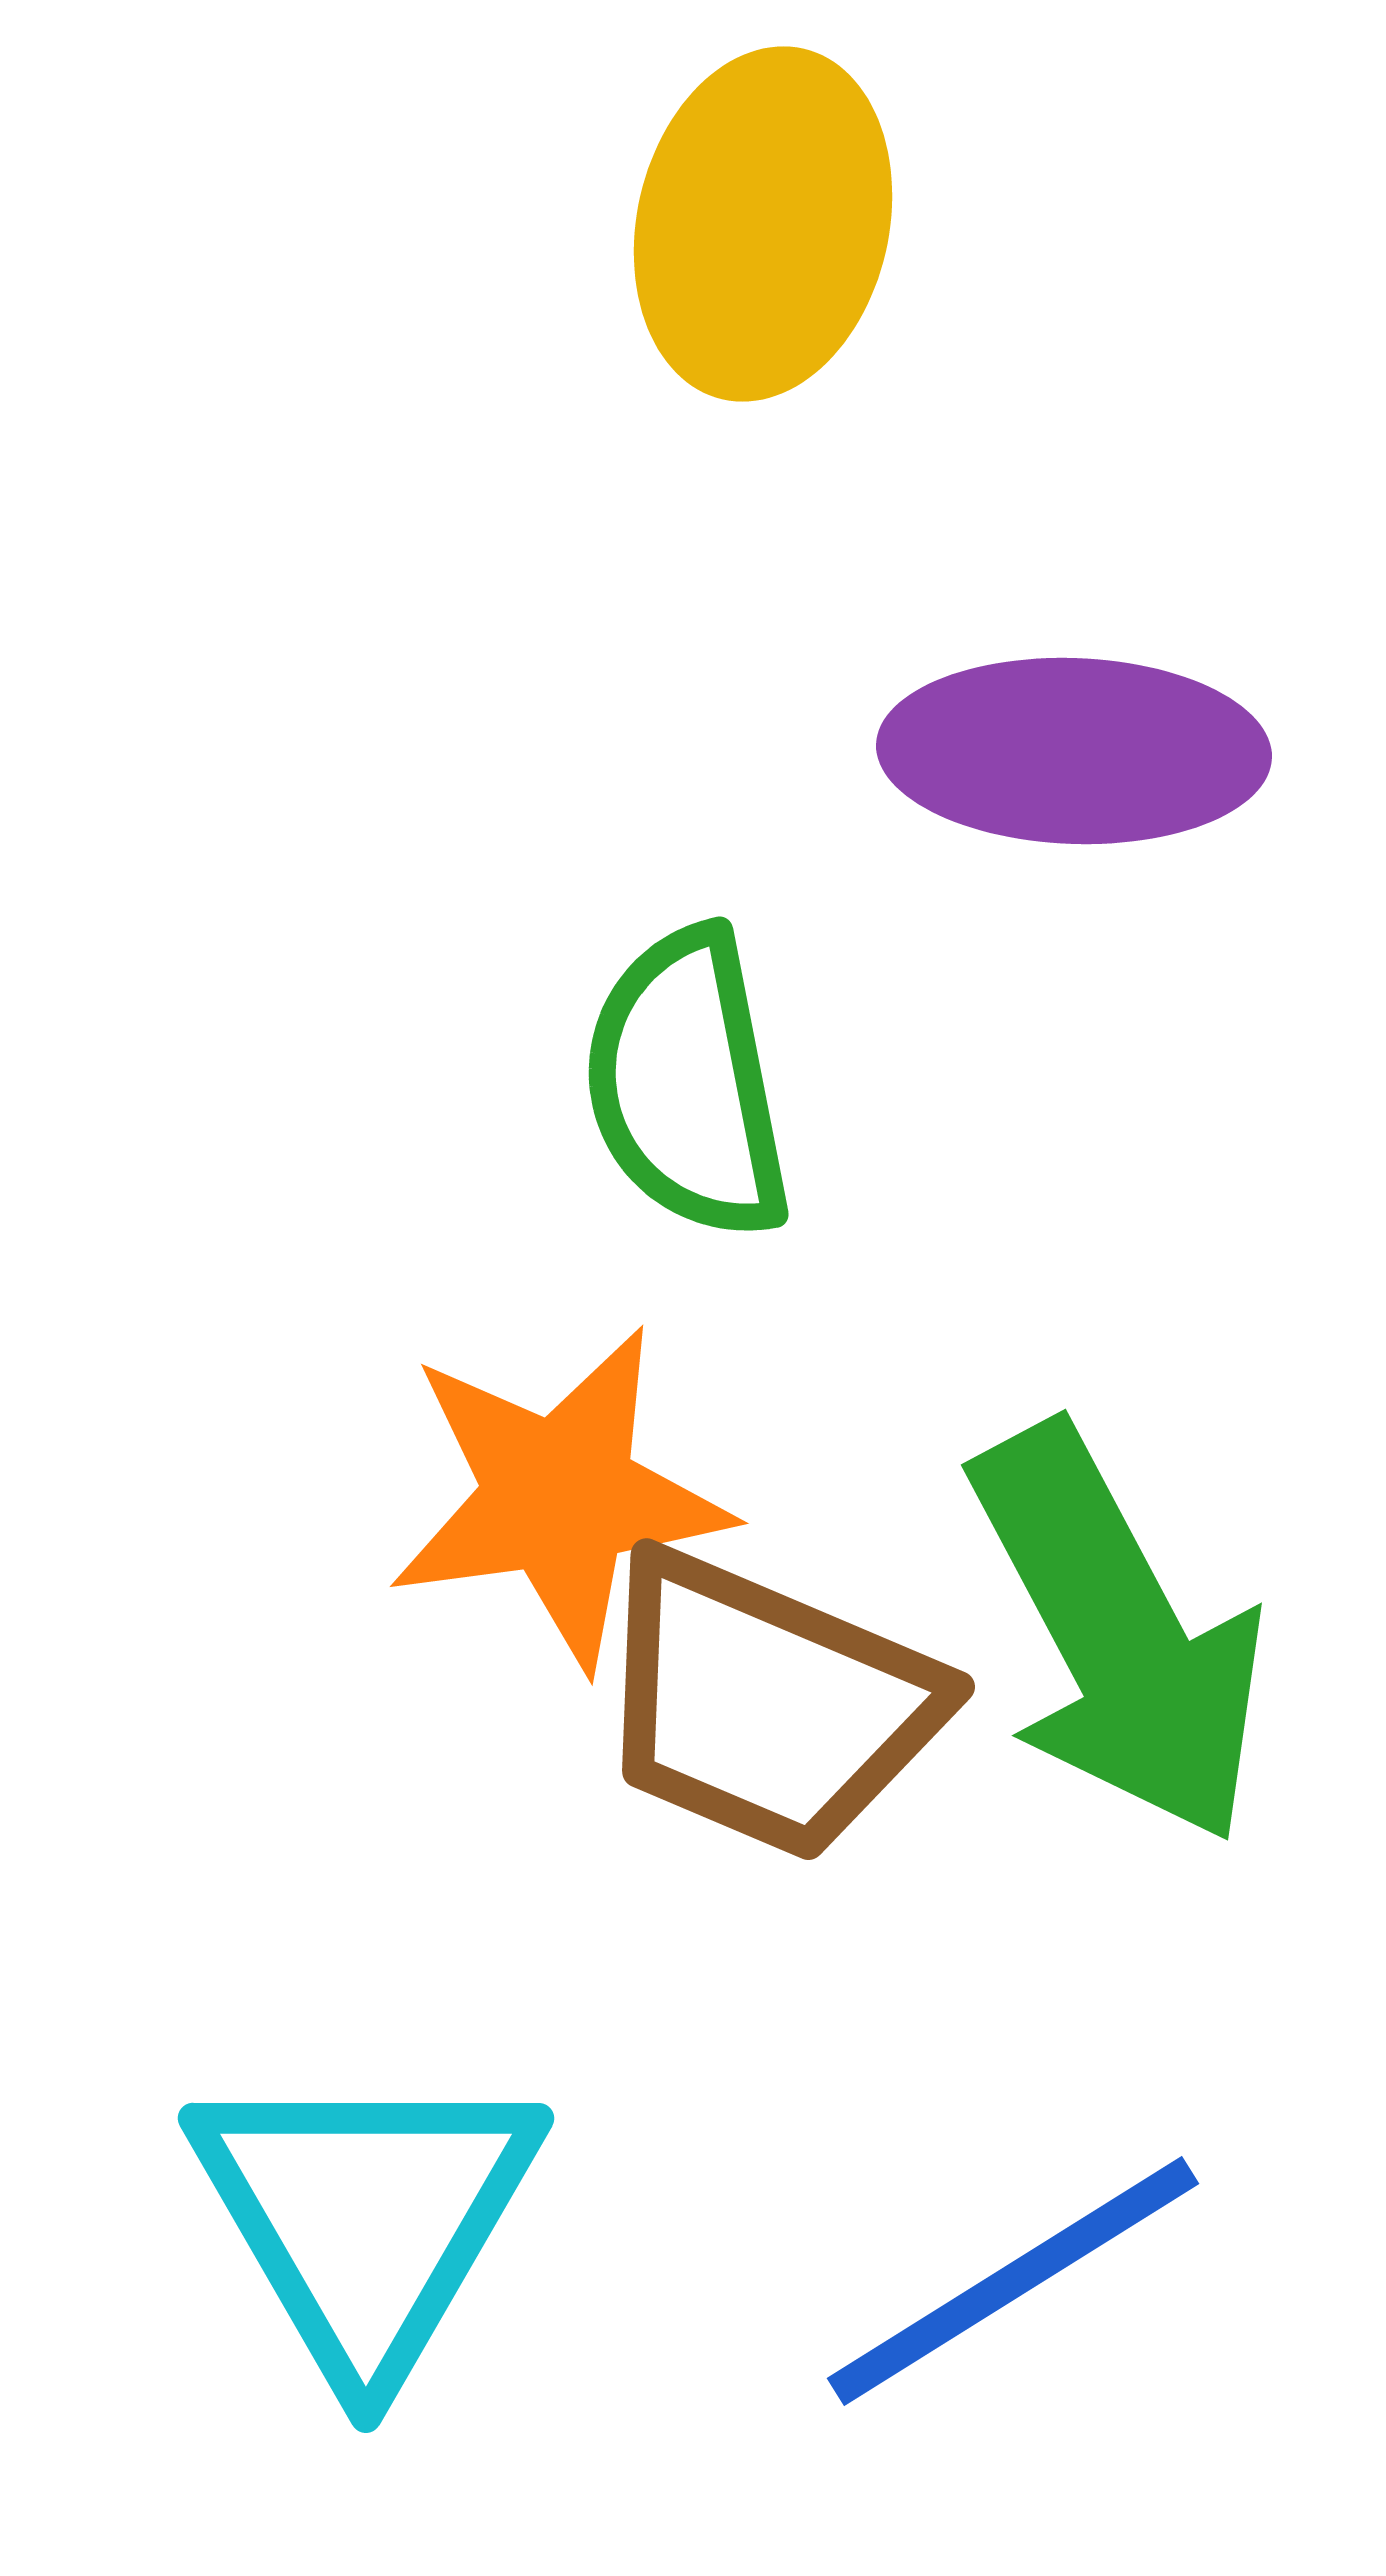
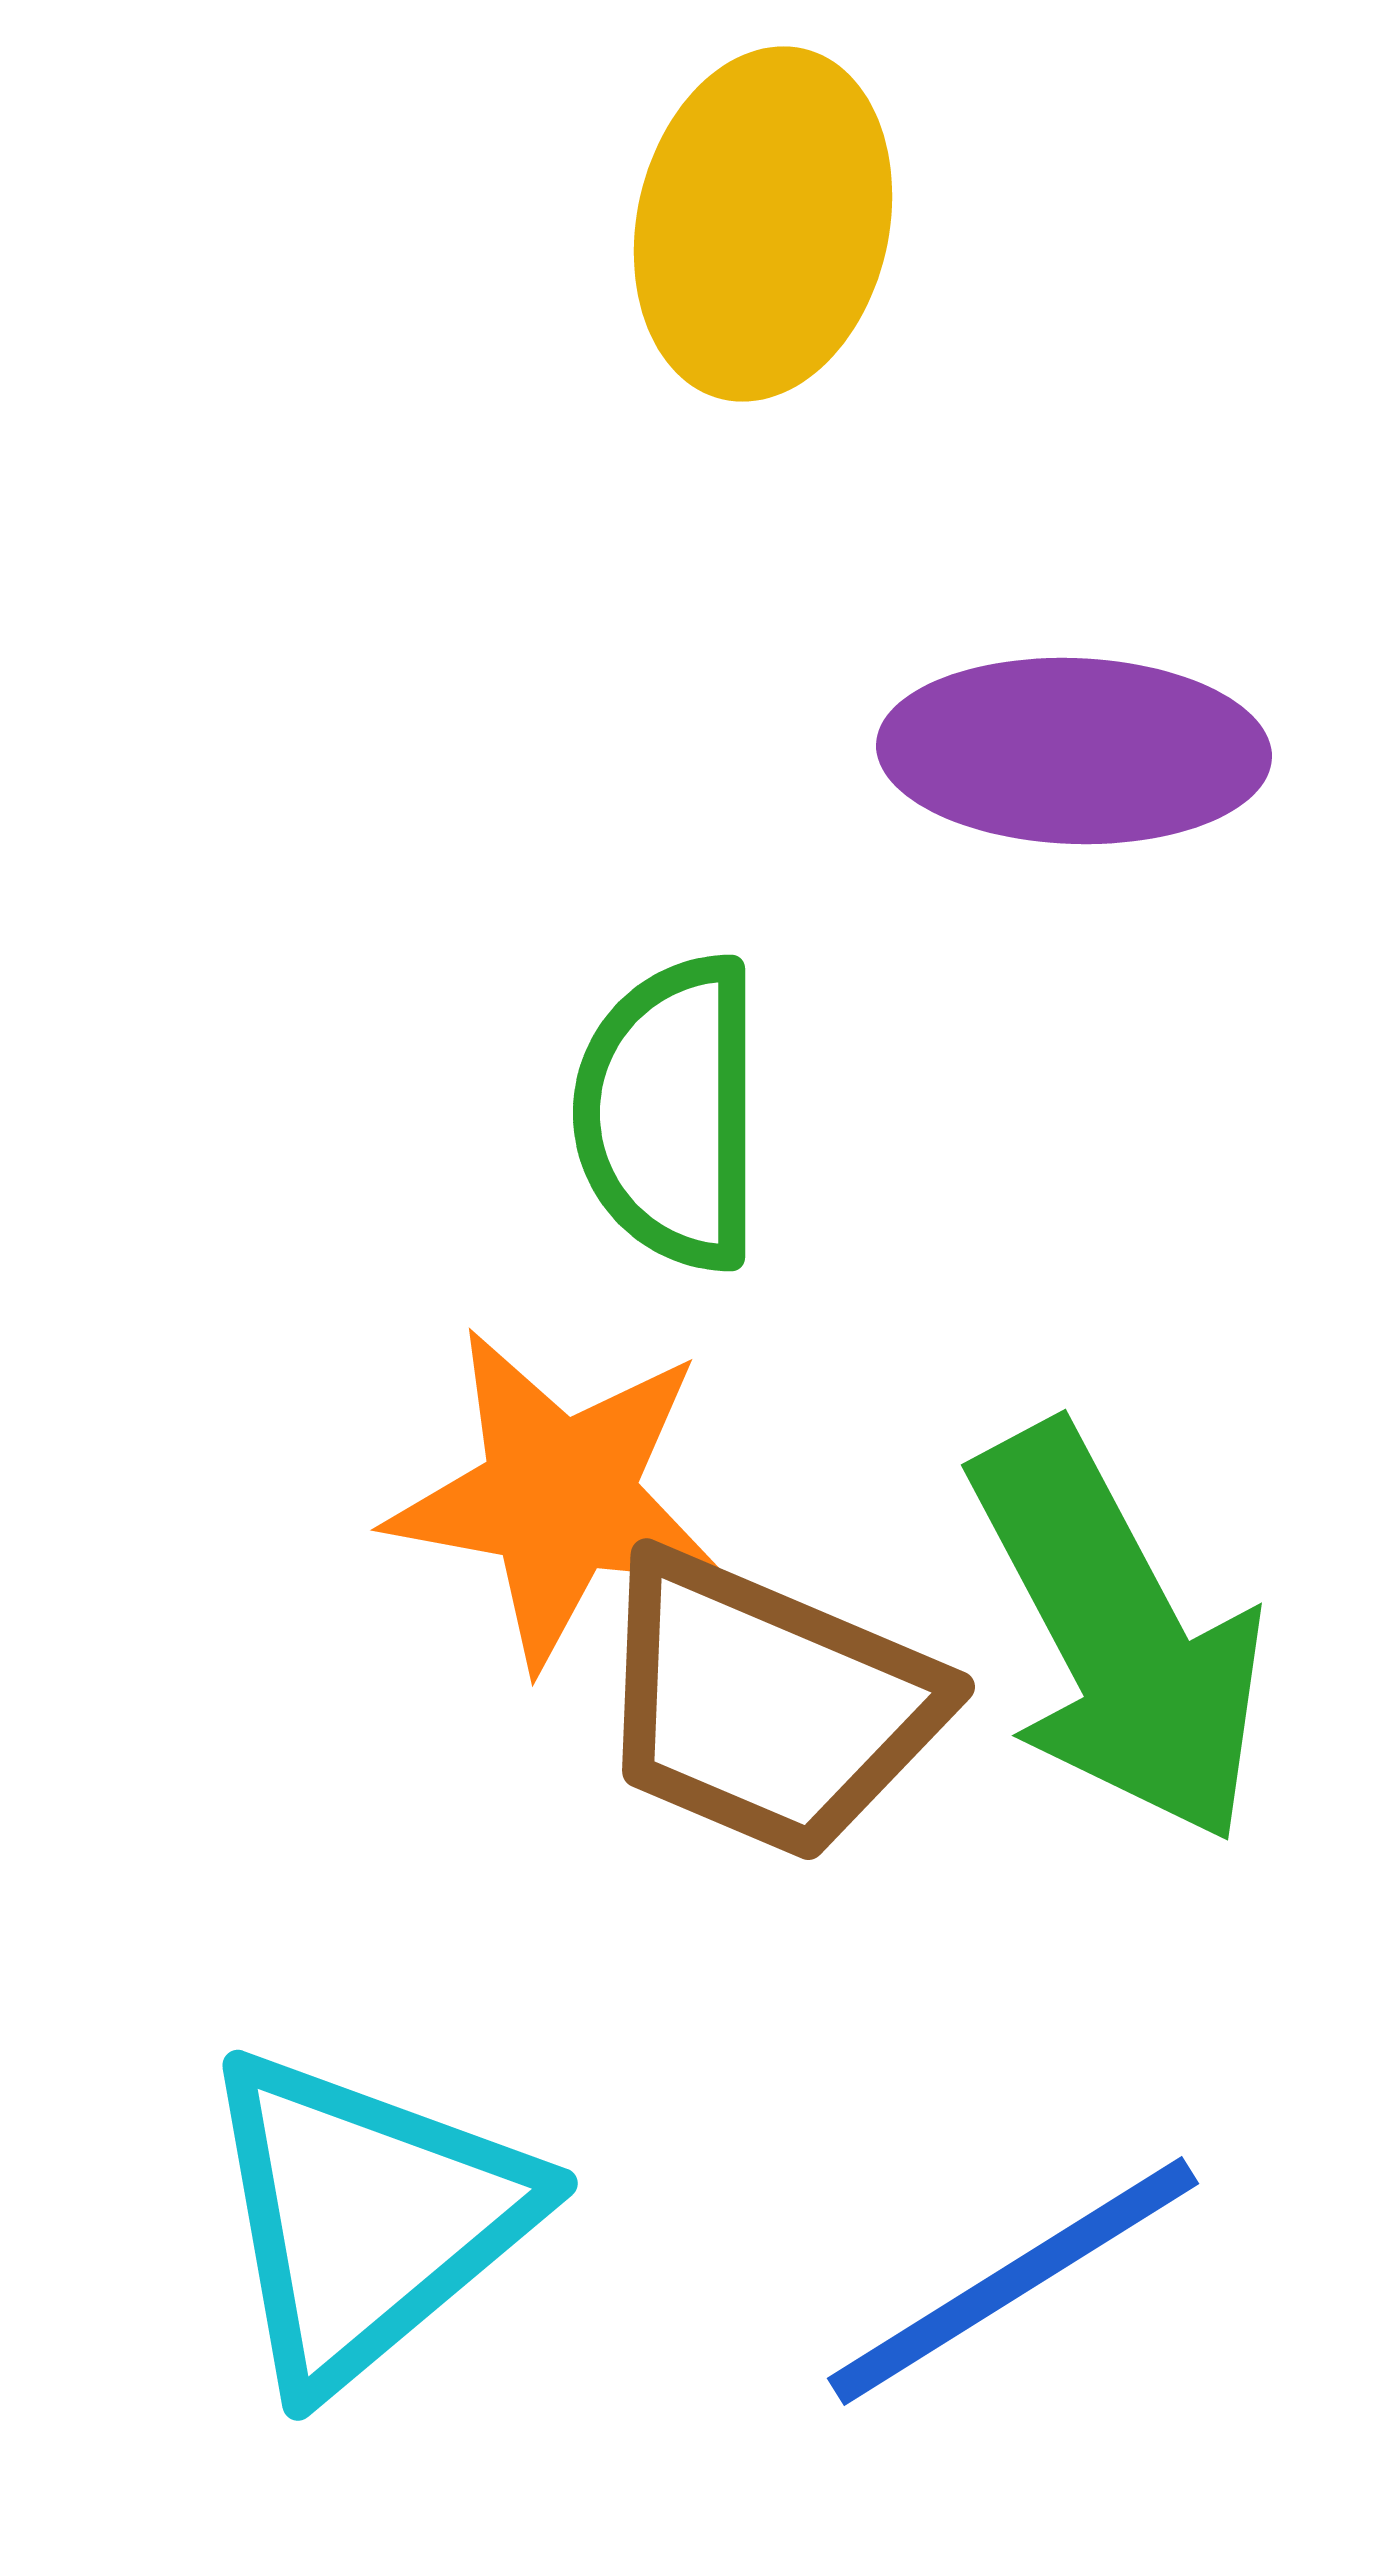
green semicircle: moved 17 px left, 29 px down; rotated 11 degrees clockwise
orange star: rotated 18 degrees clockwise
cyan triangle: rotated 20 degrees clockwise
